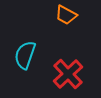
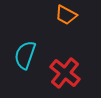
red cross: moved 3 px left, 1 px up; rotated 8 degrees counterclockwise
